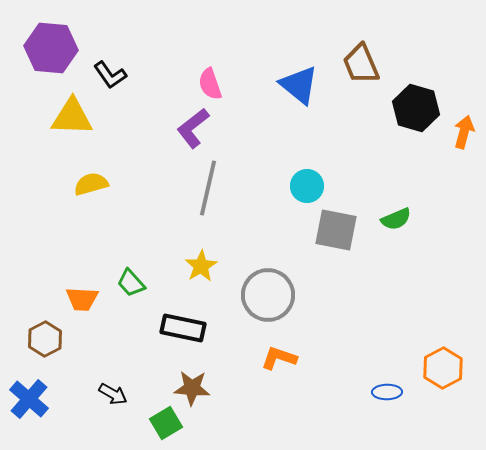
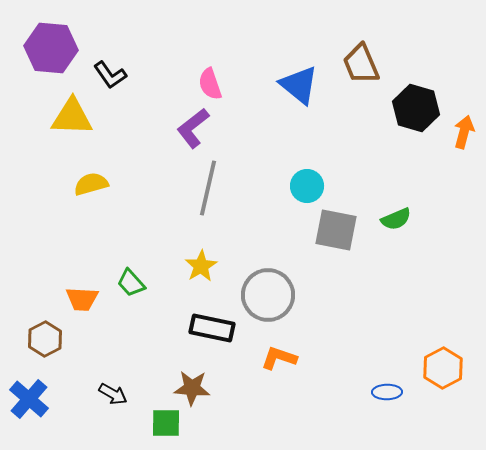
black rectangle: moved 29 px right
green square: rotated 32 degrees clockwise
